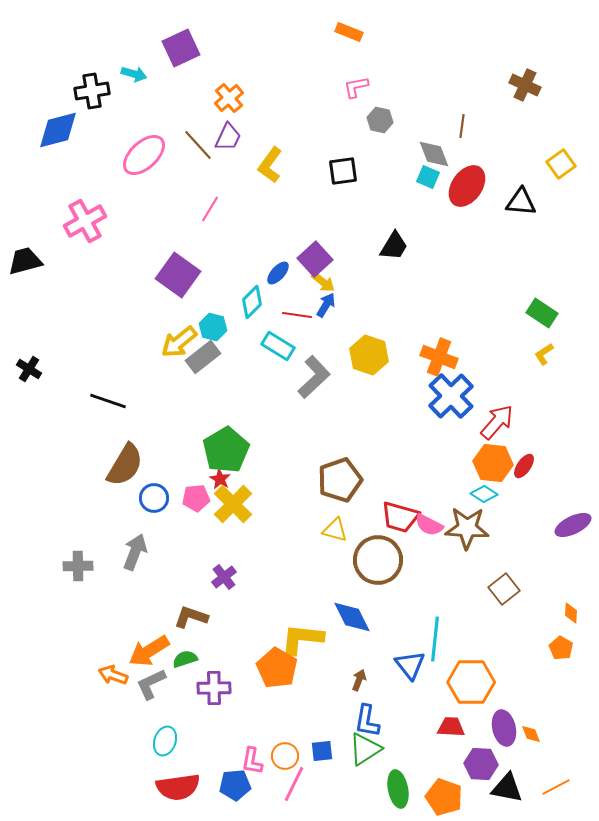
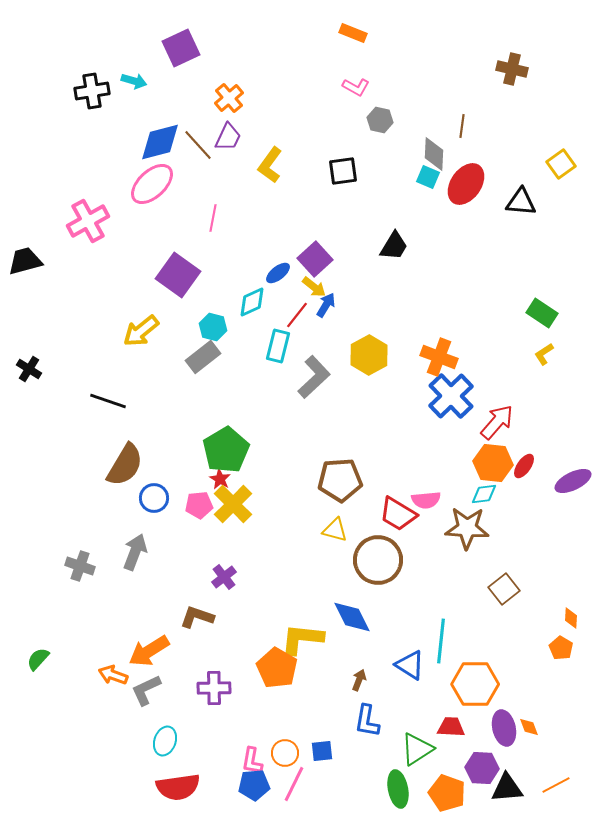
orange rectangle at (349, 32): moved 4 px right, 1 px down
cyan arrow at (134, 74): moved 7 px down
brown cross at (525, 85): moved 13 px left, 16 px up; rotated 12 degrees counterclockwise
pink L-shape at (356, 87): rotated 140 degrees counterclockwise
blue diamond at (58, 130): moved 102 px right, 12 px down
gray diamond at (434, 154): rotated 24 degrees clockwise
pink ellipse at (144, 155): moved 8 px right, 29 px down
red ellipse at (467, 186): moved 1 px left, 2 px up
pink line at (210, 209): moved 3 px right, 9 px down; rotated 20 degrees counterclockwise
pink cross at (85, 221): moved 3 px right
blue ellipse at (278, 273): rotated 10 degrees clockwise
yellow arrow at (323, 282): moved 9 px left, 5 px down
cyan diamond at (252, 302): rotated 20 degrees clockwise
red line at (297, 315): rotated 60 degrees counterclockwise
yellow arrow at (179, 342): moved 38 px left, 11 px up
cyan rectangle at (278, 346): rotated 72 degrees clockwise
yellow hexagon at (369, 355): rotated 12 degrees clockwise
brown pentagon at (340, 480): rotated 15 degrees clockwise
cyan diamond at (484, 494): rotated 40 degrees counterclockwise
pink pentagon at (196, 498): moved 3 px right, 7 px down
red trapezoid at (400, 517): moved 2 px left, 3 px up; rotated 15 degrees clockwise
pink semicircle at (429, 525): moved 3 px left, 25 px up; rotated 32 degrees counterclockwise
purple ellipse at (573, 525): moved 44 px up
gray cross at (78, 566): moved 2 px right; rotated 20 degrees clockwise
orange diamond at (571, 613): moved 5 px down
brown L-shape at (191, 617): moved 6 px right
cyan line at (435, 639): moved 6 px right, 2 px down
green semicircle at (185, 659): moved 147 px left; rotated 30 degrees counterclockwise
blue triangle at (410, 665): rotated 20 degrees counterclockwise
orange hexagon at (471, 682): moved 4 px right, 2 px down
gray L-shape at (151, 684): moved 5 px left, 6 px down
orange diamond at (531, 734): moved 2 px left, 7 px up
green triangle at (365, 749): moved 52 px right
orange circle at (285, 756): moved 3 px up
purple hexagon at (481, 764): moved 1 px right, 4 px down
blue pentagon at (235, 785): moved 19 px right
orange line at (556, 787): moved 2 px up
black triangle at (507, 788): rotated 16 degrees counterclockwise
orange pentagon at (444, 797): moved 3 px right, 4 px up
